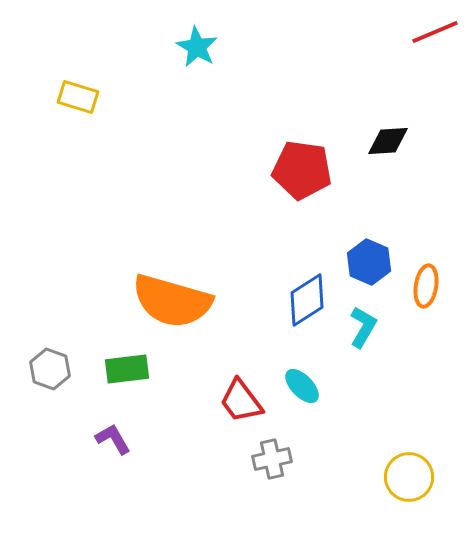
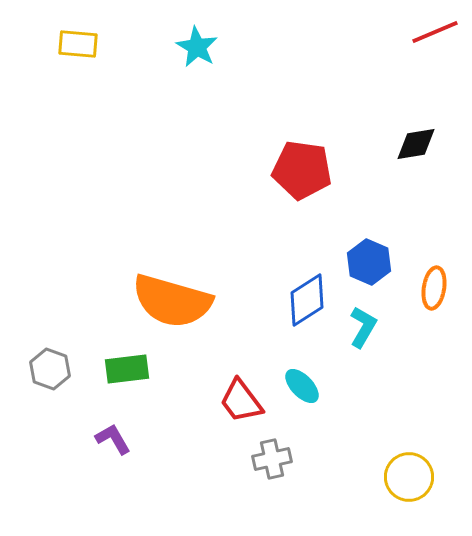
yellow rectangle: moved 53 px up; rotated 12 degrees counterclockwise
black diamond: moved 28 px right, 3 px down; rotated 6 degrees counterclockwise
orange ellipse: moved 8 px right, 2 px down
